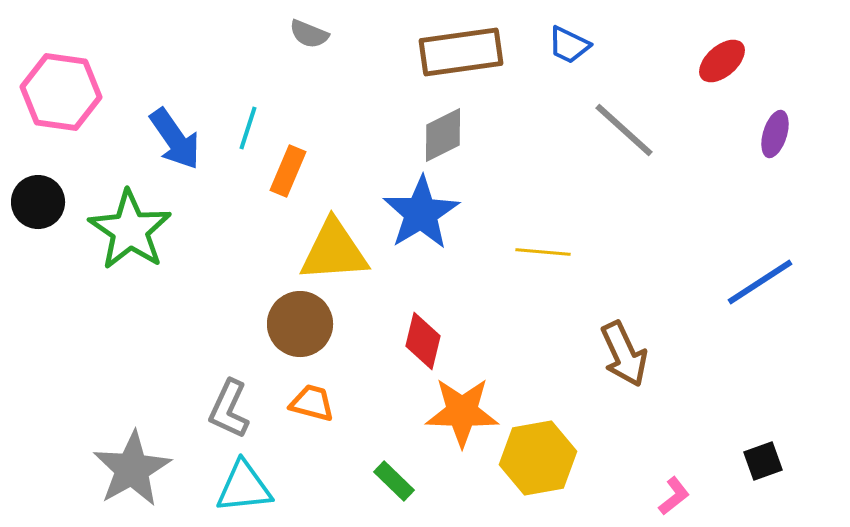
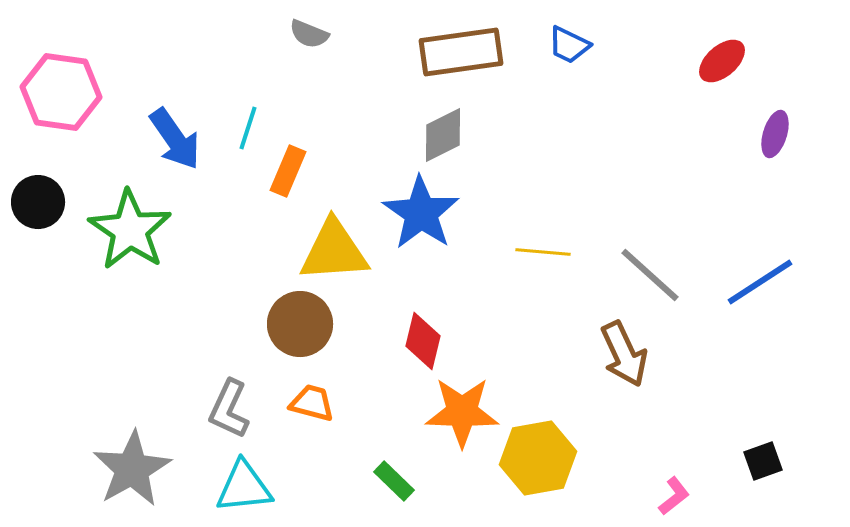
gray line: moved 26 px right, 145 px down
blue star: rotated 6 degrees counterclockwise
